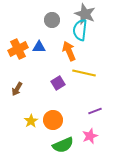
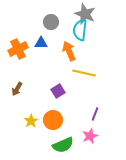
gray circle: moved 1 px left, 2 px down
blue triangle: moved 2 px right, 4 px up
purple square: moved 8 px down
purple line: moved 3 px down; rotated 48 degrees counterclockwise
